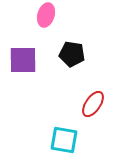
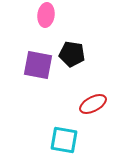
pink ellipse: rotated 10 degrees counterclockwise
purple square: moved 15 px right, 5 px down; rotated 12 degrees clockwise
red ellipse: rotated 28 degrees clockwise
